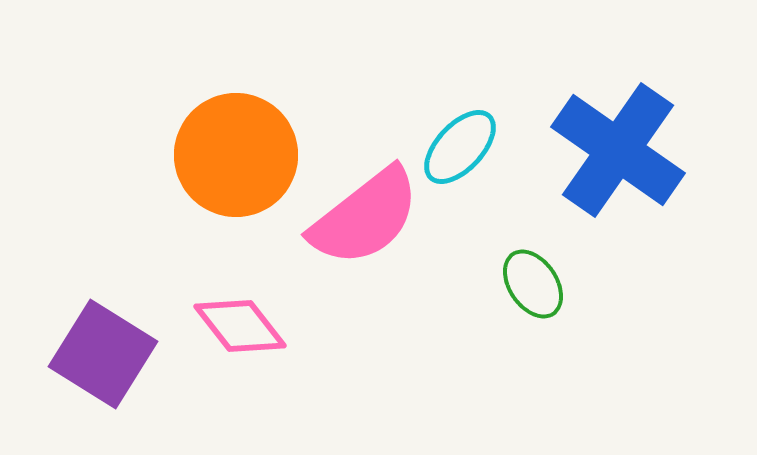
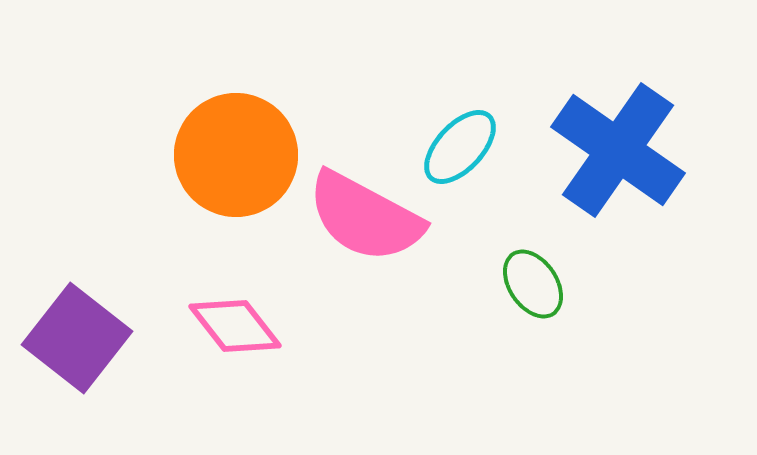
pink semicircle: rotated 66 degrees clockwise
pink diamond: moved 5 px left
purple square: moved 26 px left, 16 px up; rotated 6 degrees clockwise
